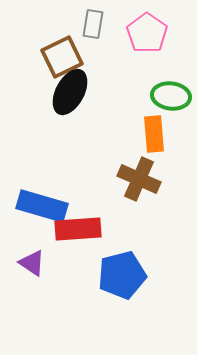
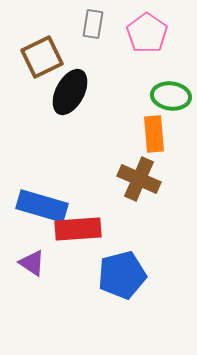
brown square: moved 20 px left
